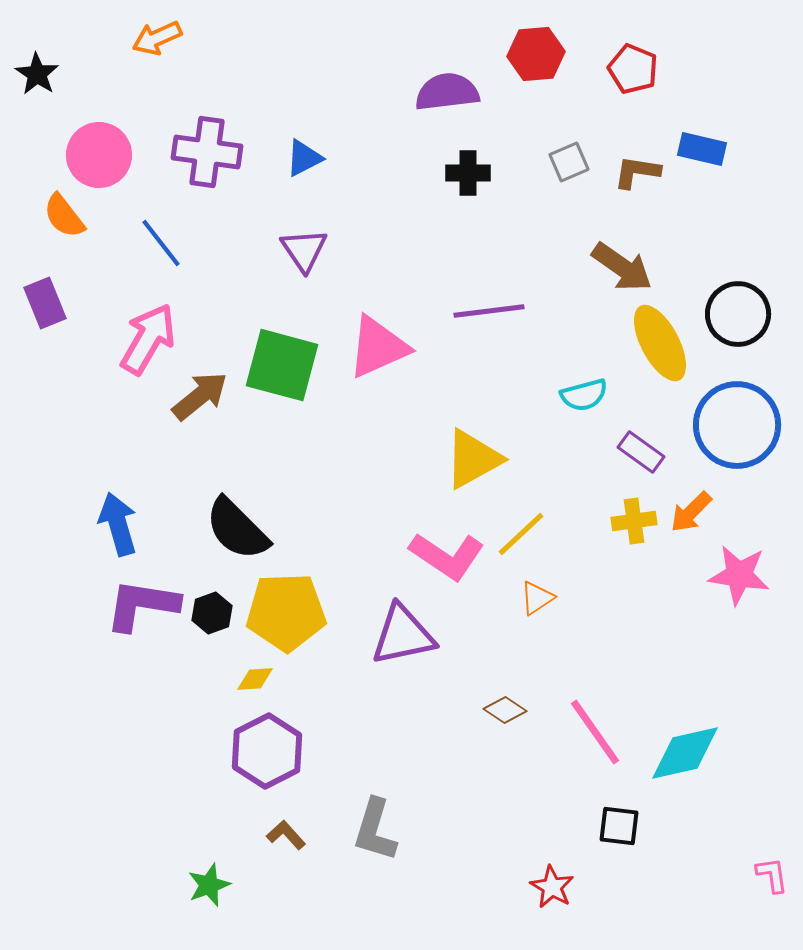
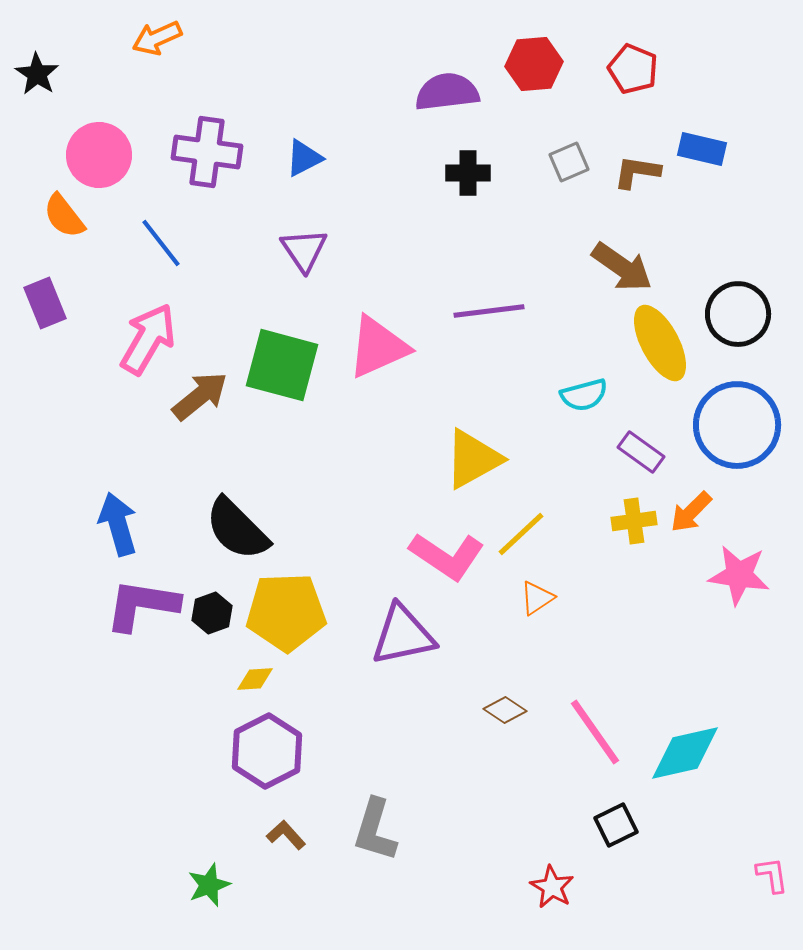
red hexagon at (536, 54): moved 2 px left, 10 px down
black square at (619, 826): moved 3 px left, 1 px up; rotated 33 degrees counterclockwise
